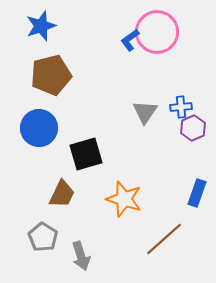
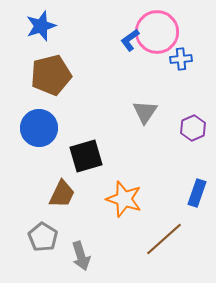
blue cross: moved 48 px up
black square: moved 2 px down
